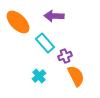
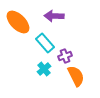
cyan cross: moved 5 px right, 7 px up
